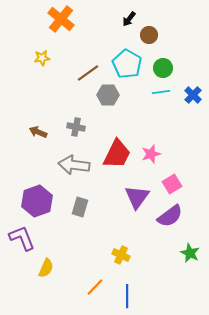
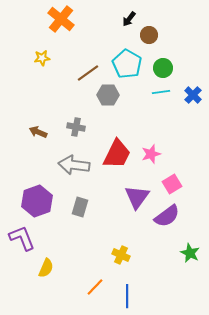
purple semicircle: moved 3 px left
